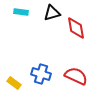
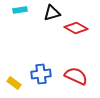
cyan rectangle: moved 1 px left, 2 px up; rotated 16 degrees counterclockwise
red diamond: rotated 50 degrees counterclockwise
blue cross: rotated 24 degrees counterclockwise
